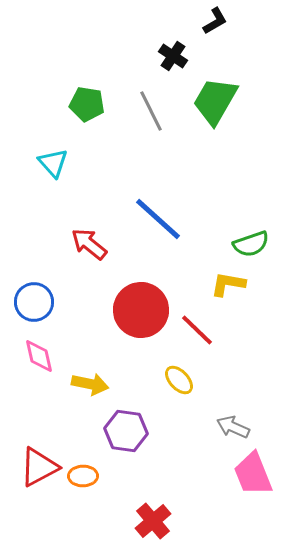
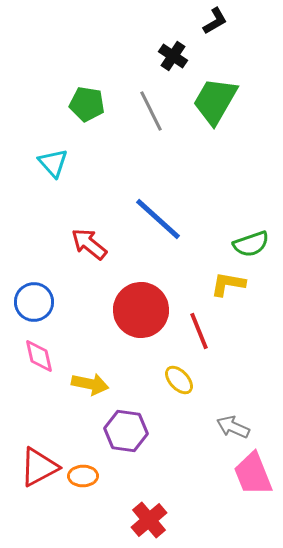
red line: moved 2 px right, 1 px down; rotated 24 degrees clockwise
red cross: moved 4 px left, 1 px up
